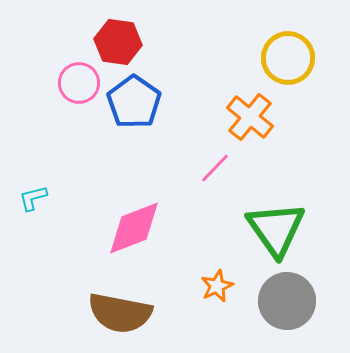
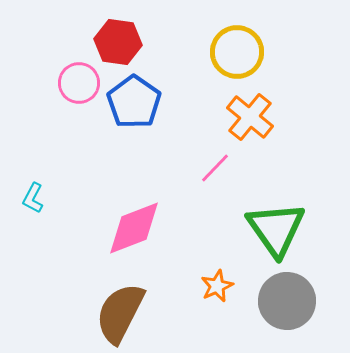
yellow circle: moved 51 px left, 6 px up
cyan L-shape: rotated 48 degrees counterclockwise
brown semicircle: rotated 106 degrees clockwise
